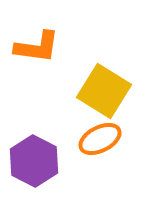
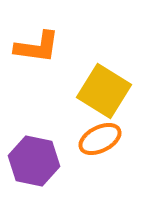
purple hexagon: rotated 15 degrees counterclockwise
